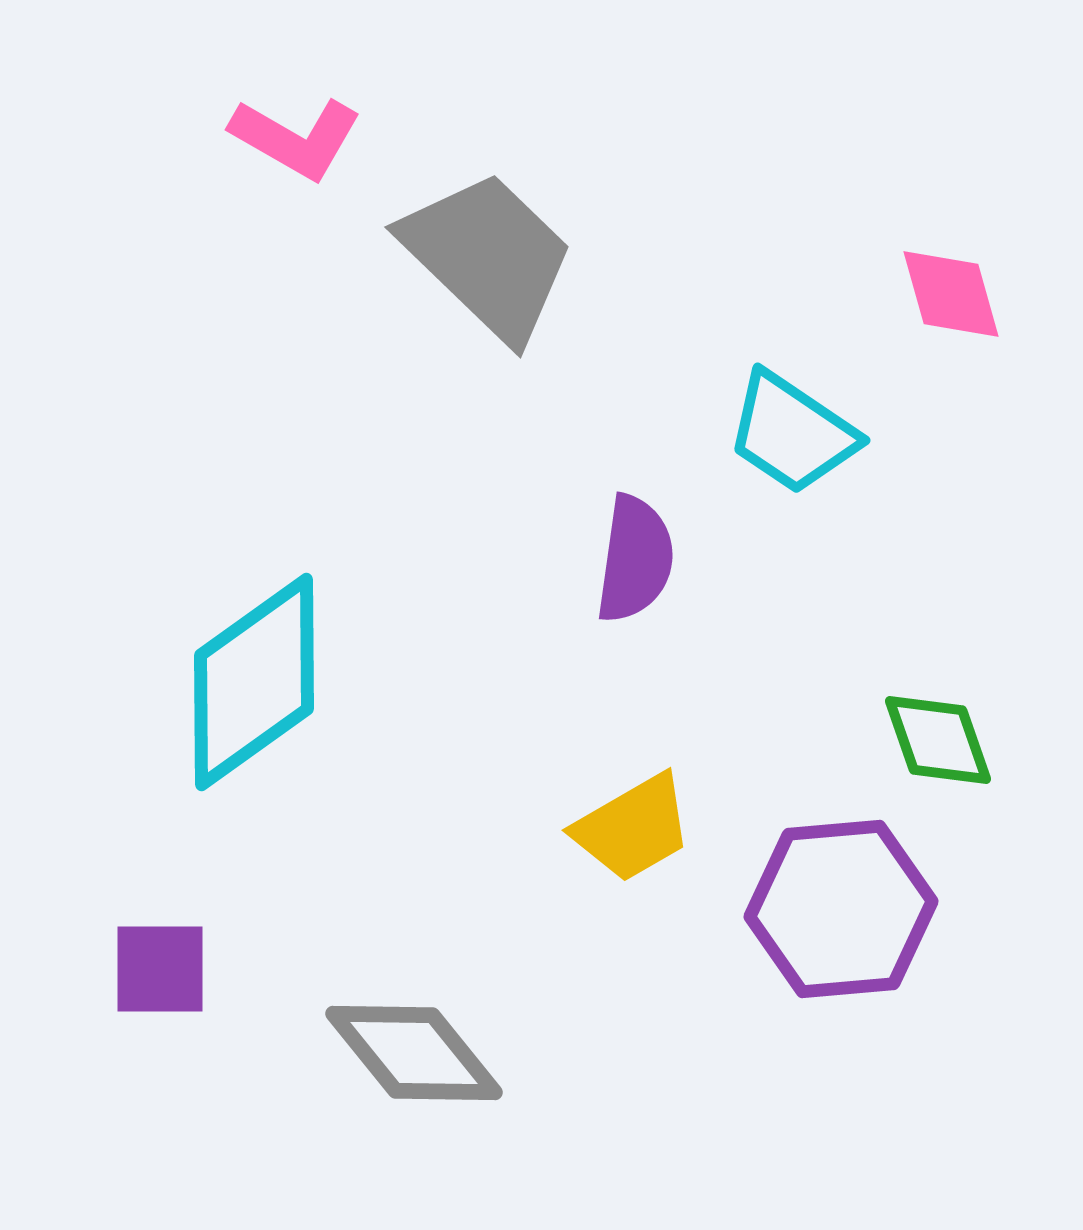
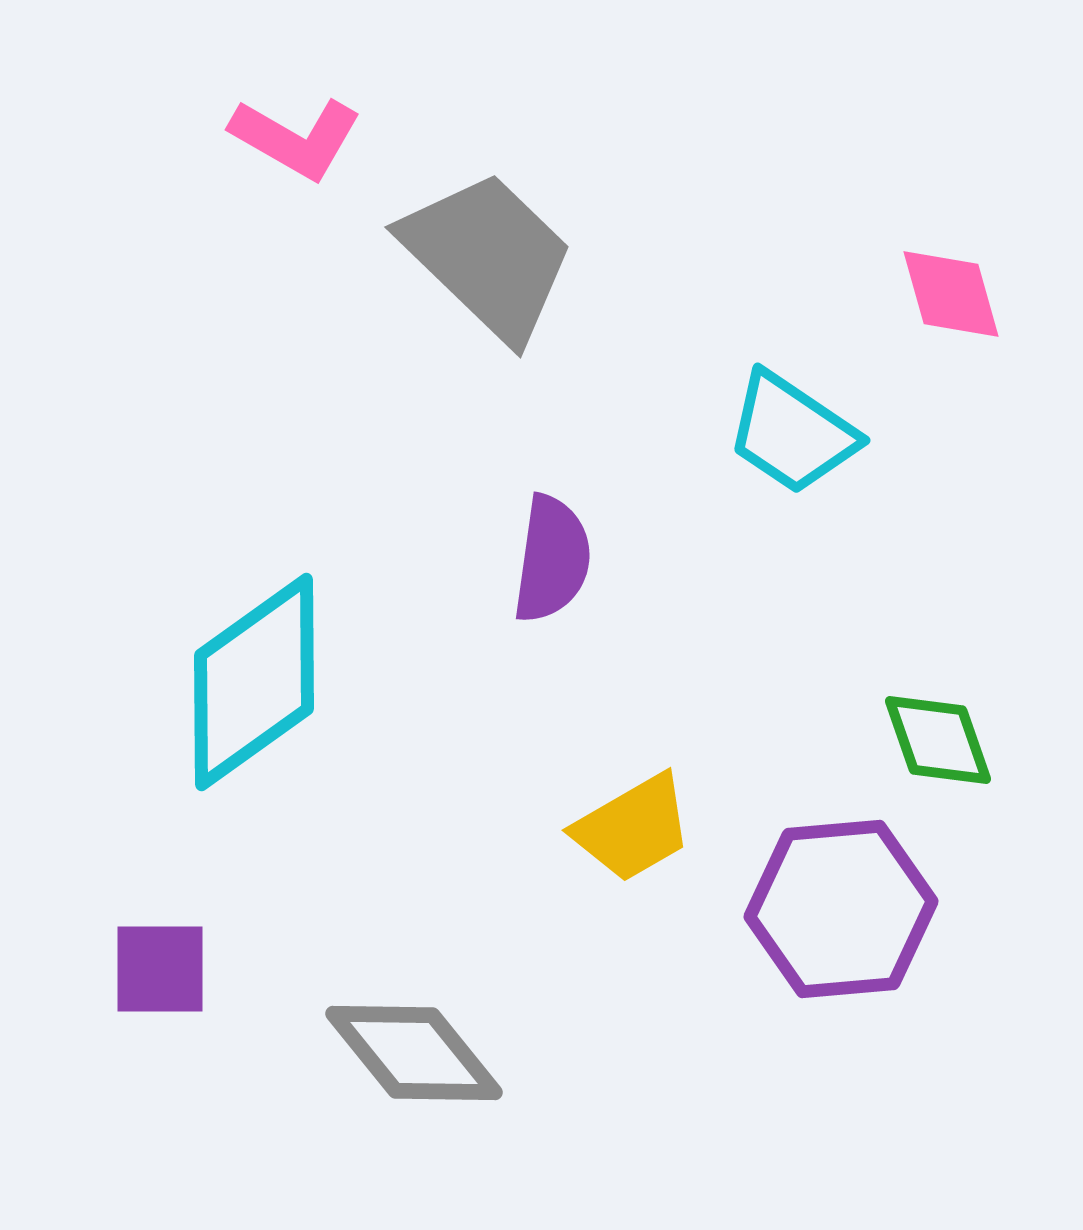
purple semicircle: moved 83 px left
